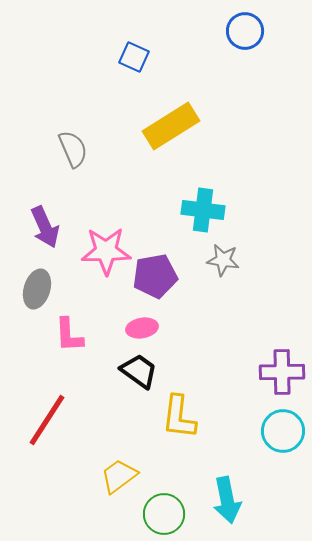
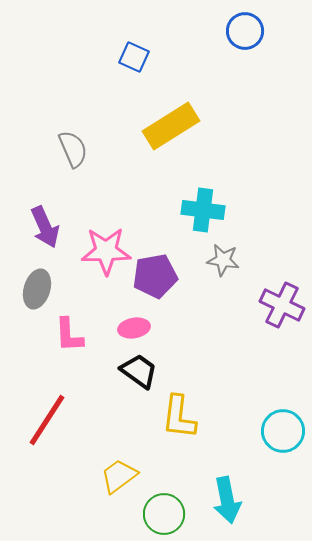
pink ellipse: moved 8 px left
purple cross: moved 67 px up; rotated 27 degrees clockwise
